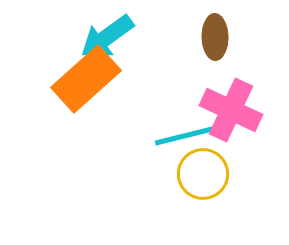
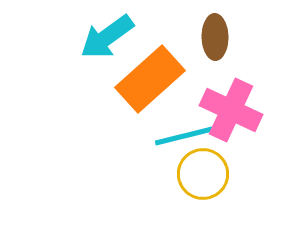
orange rectangle: moved 64 px right
